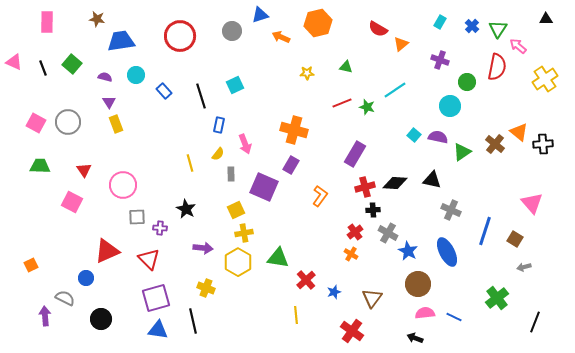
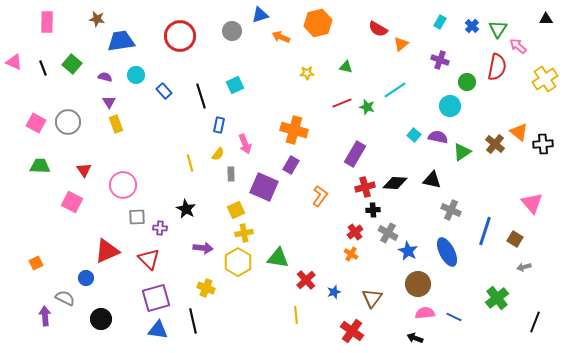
orange square at (31, 265): moved 5 px right, 2 px up
